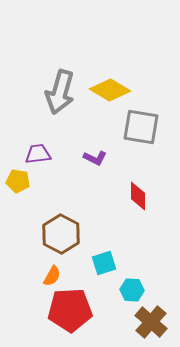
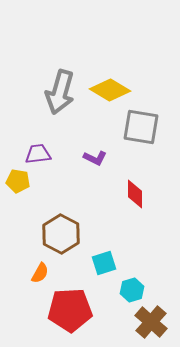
red diamond: moved 3 px left, 2 px up
orange semicircle: moved 12 px left, 3 px up
cyan hexagon: rotated 20 degrees counterclockwise
